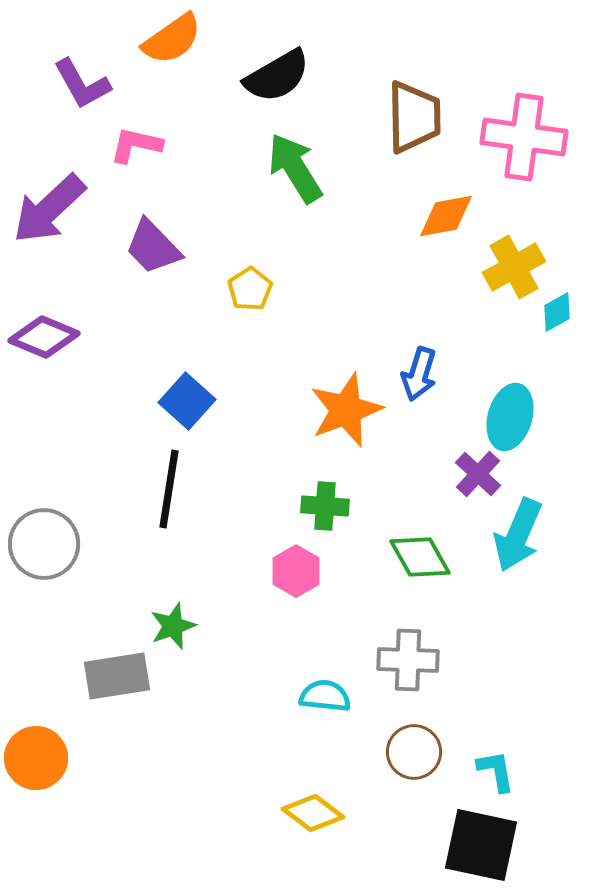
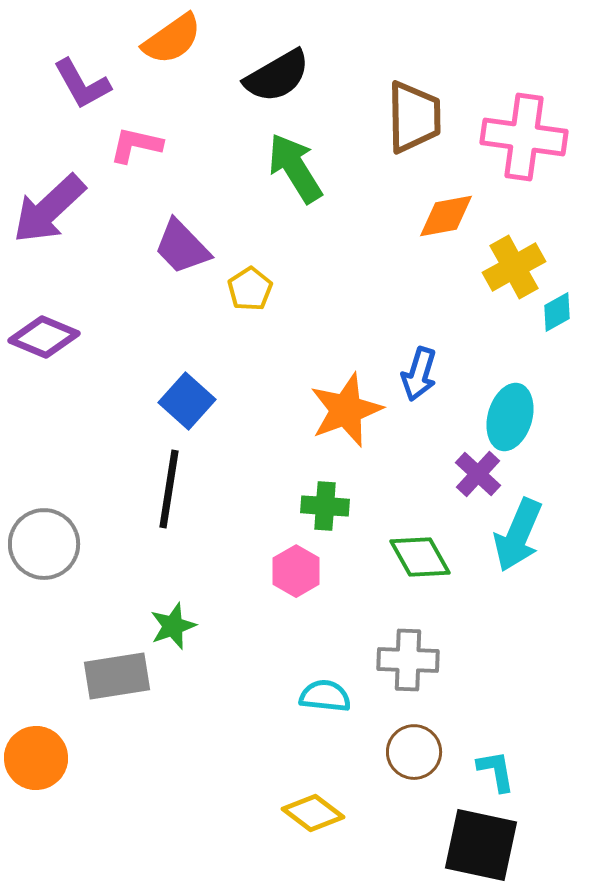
purple trapezoid: moved 29 px right
